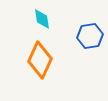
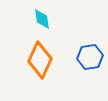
blue hexagon: moved 21 px down
